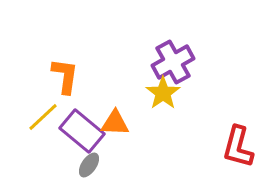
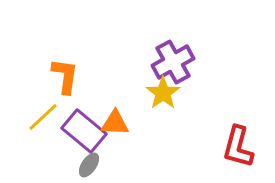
purple rectangle: moved 2 px right
